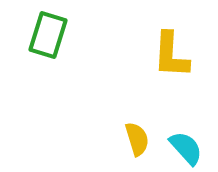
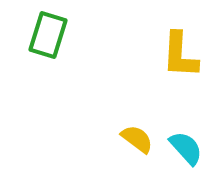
yellow L-shape: moved 9 px right
yellow semicircle: rotated 36 degrees counterclockwise
